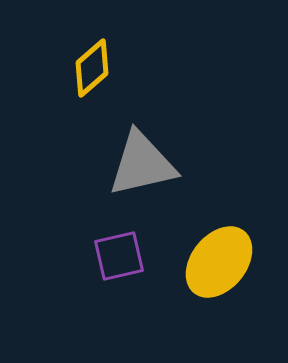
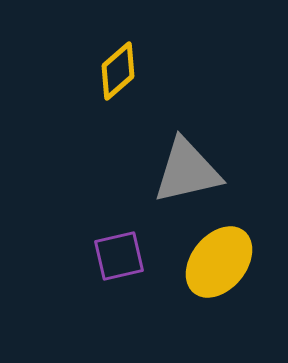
yellow diamond: moved 26 px right, 3 px down
gray triangle: moved 45 px right, 7 px down
